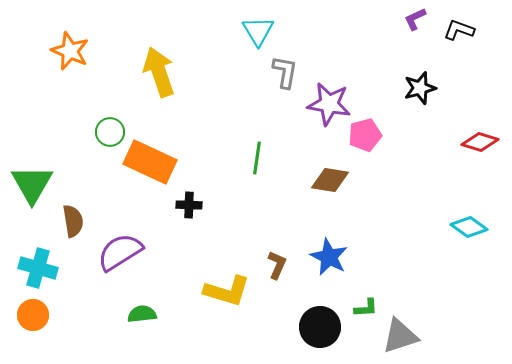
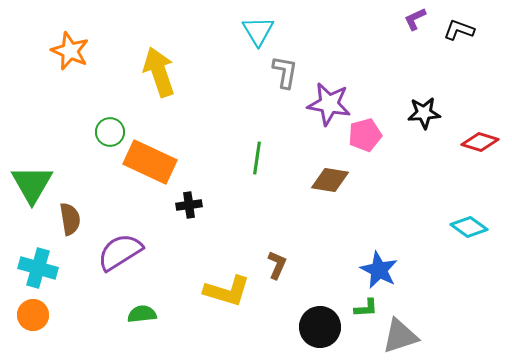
black star: moved 4 px right, 25 px down; rotated 12 degrees clockwise
black cross: rotated 10 degrees counterclockwise
brown semicircle: moved 3 px left, 2 px up
blue star: moved 50 px right, 13 px down
